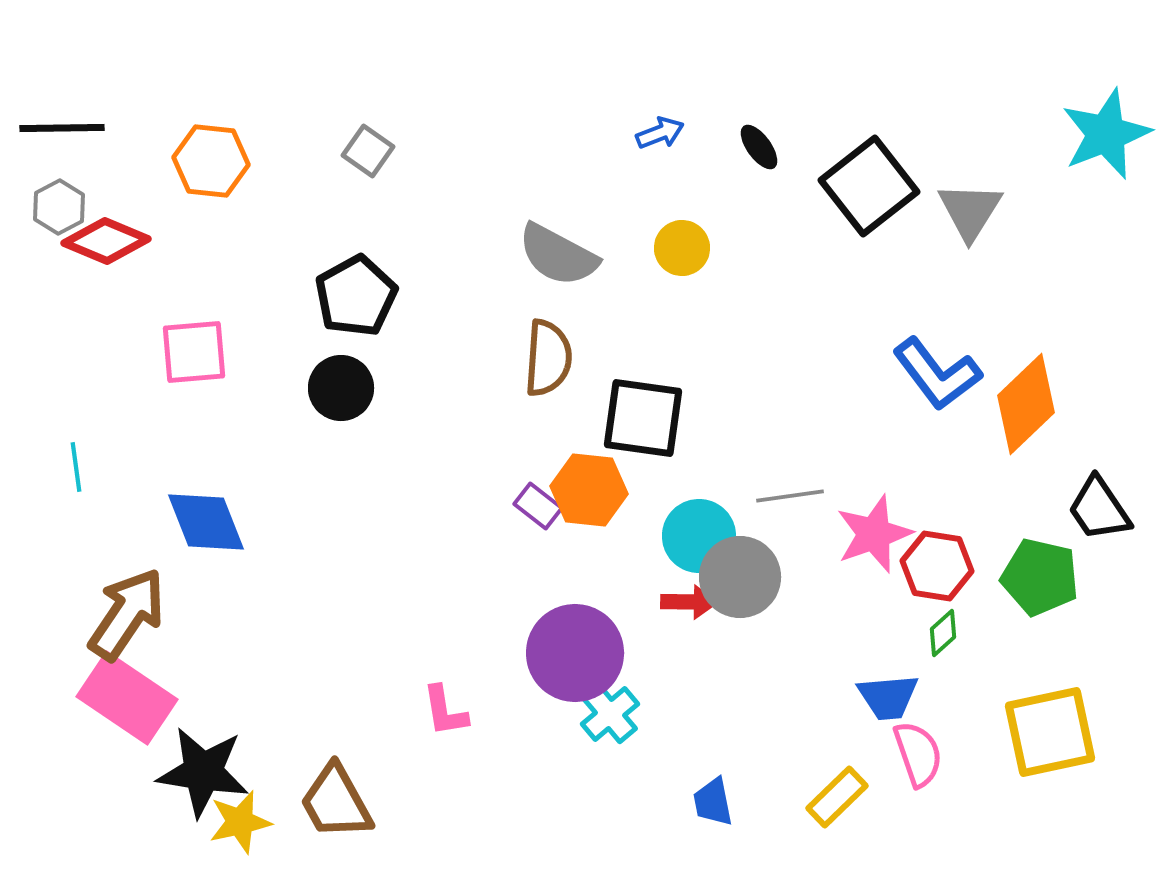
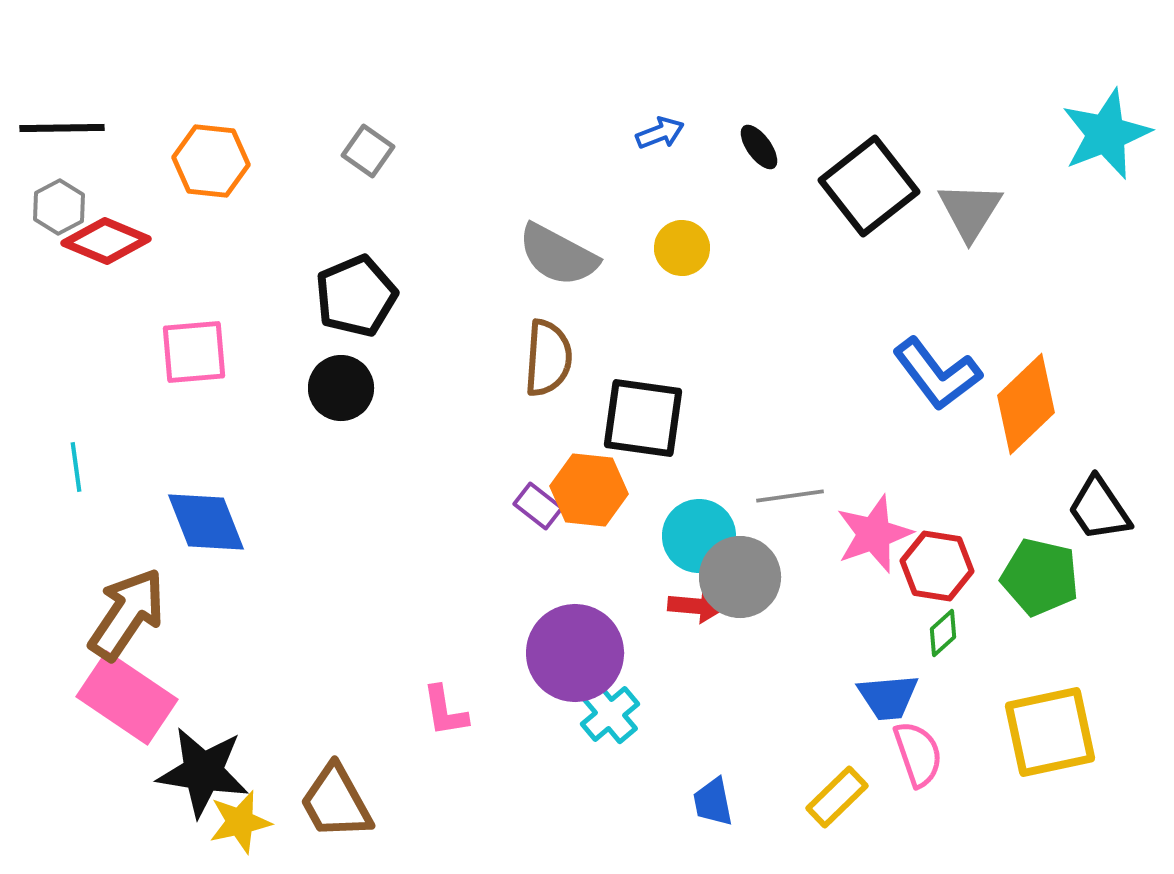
black pentagon at (356, 296): rotated 6 degrees clockwise
red arrow at (689, 602): moved 7 px right, 4 px down; rotated 4 degrees clockwise
